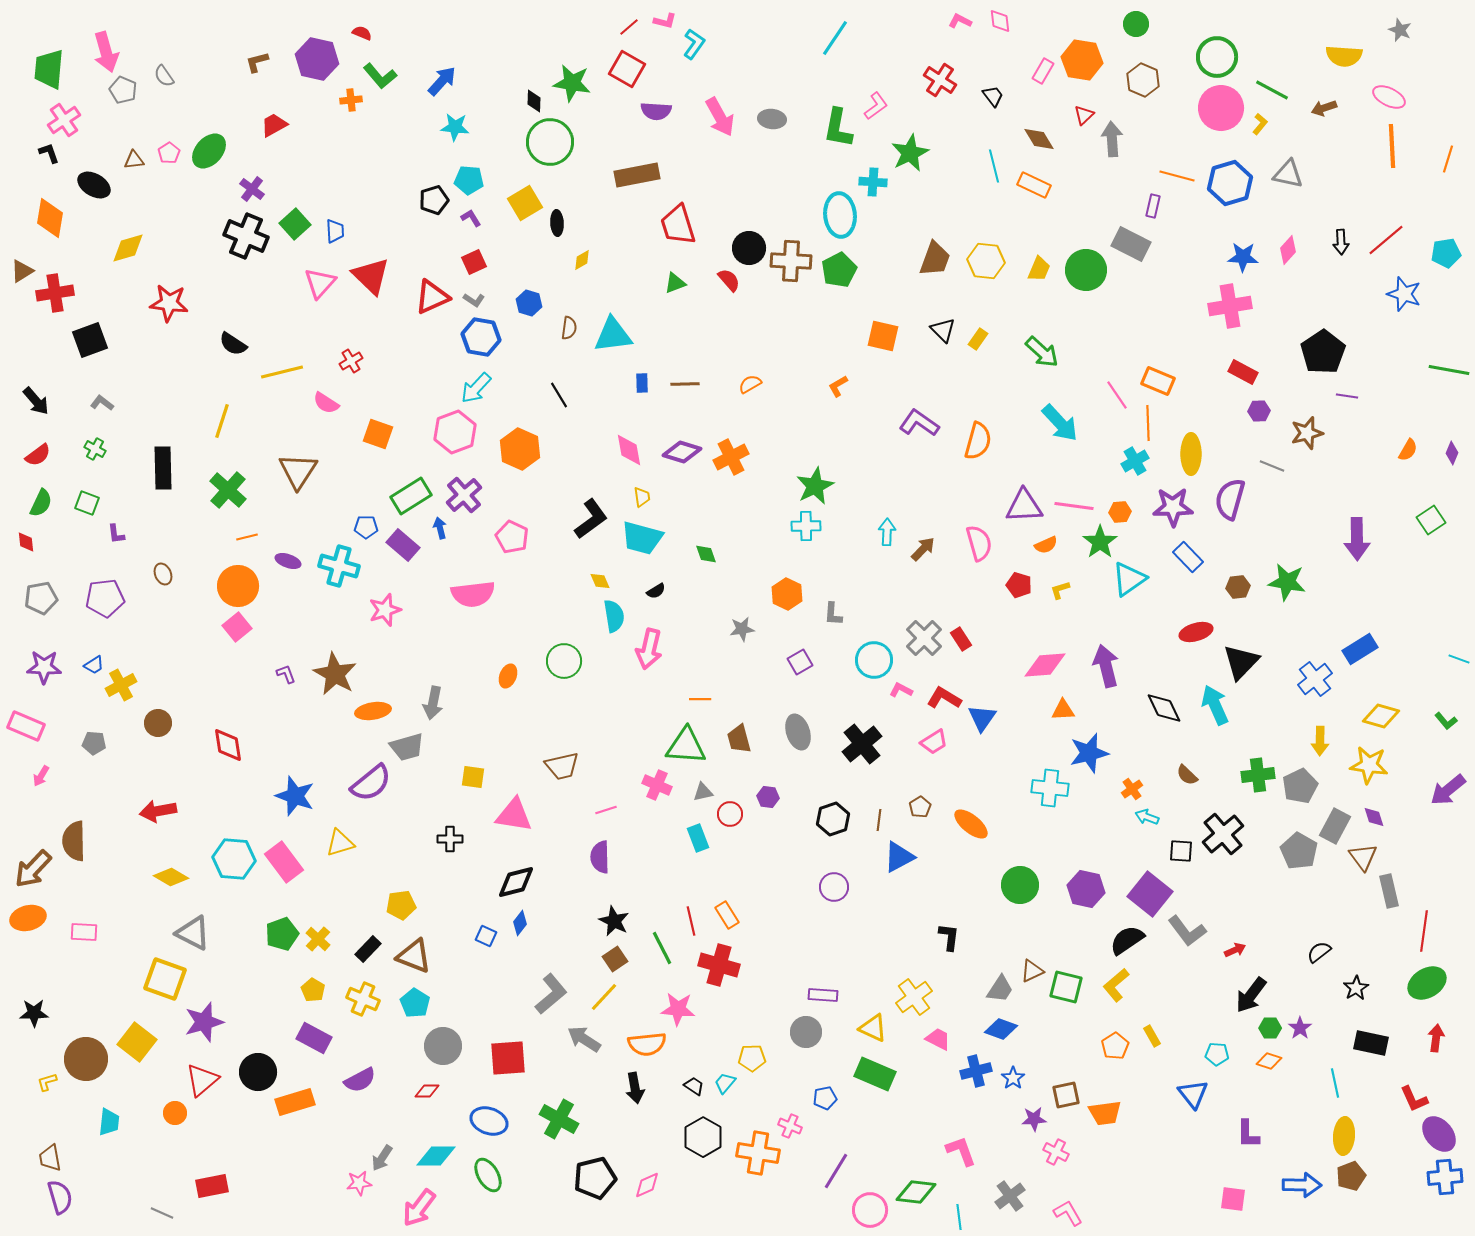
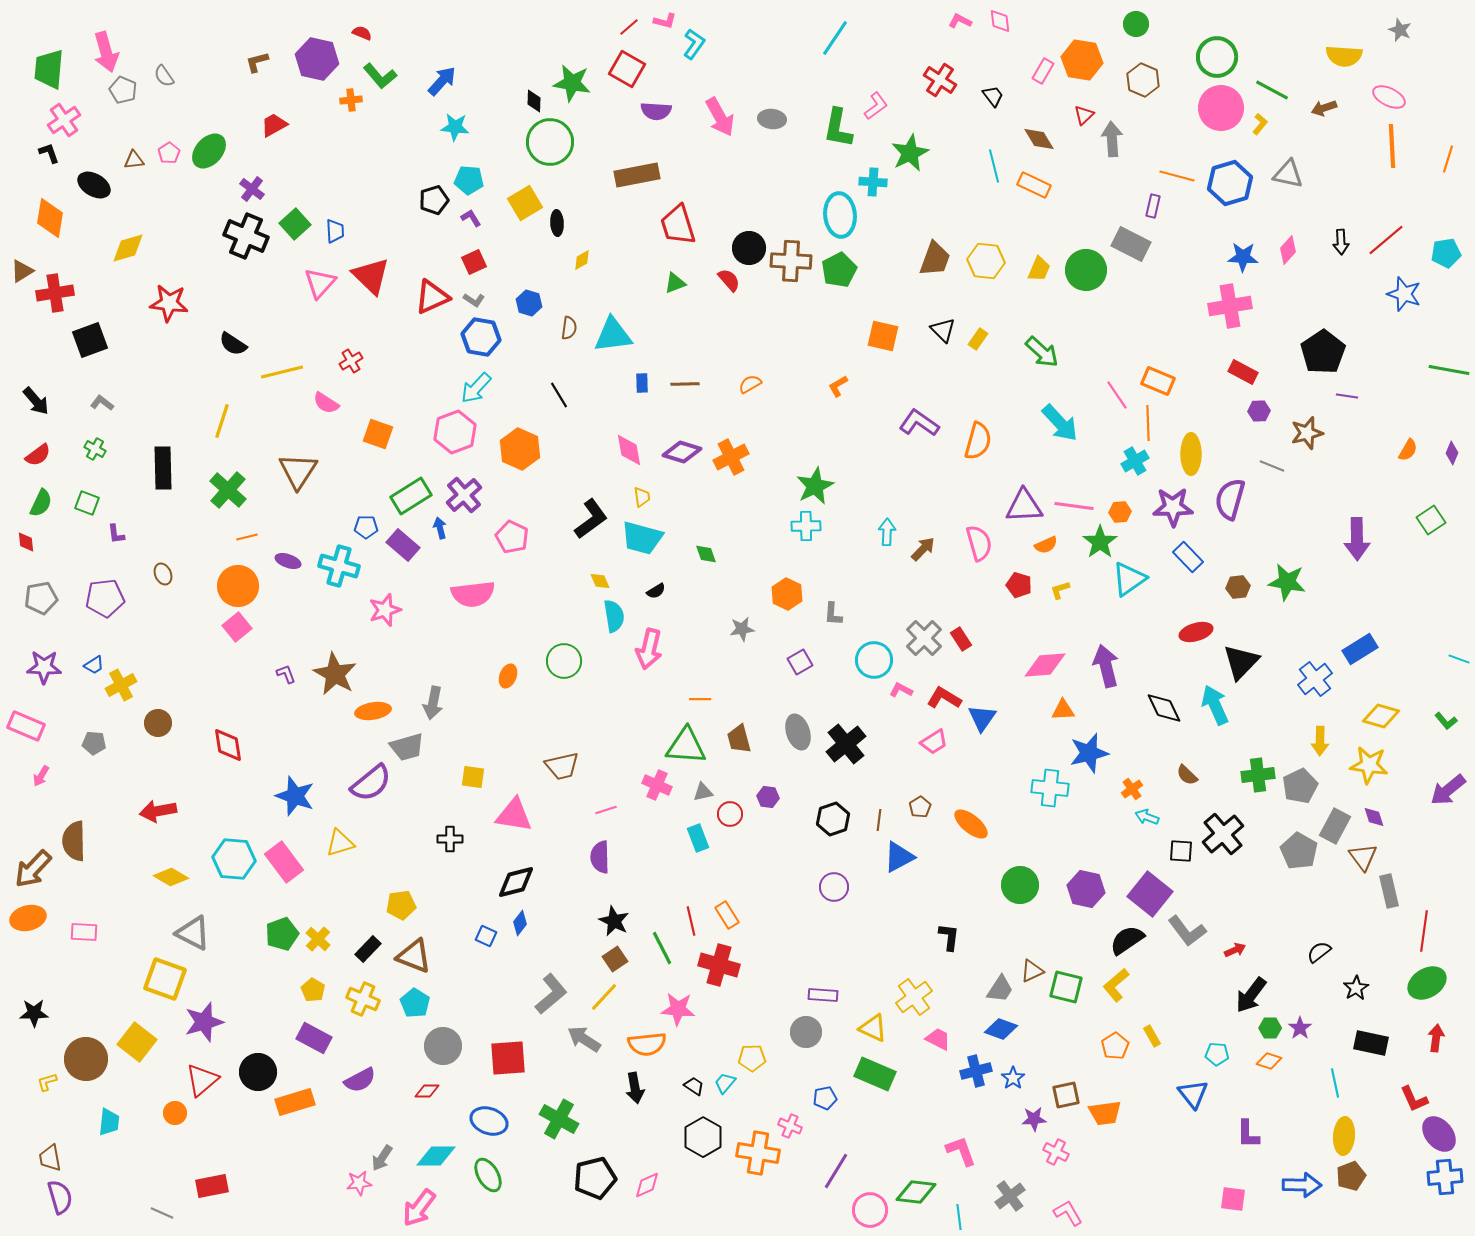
black cross at (862, 744): moved 16 px left
